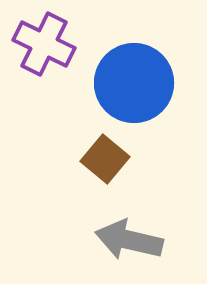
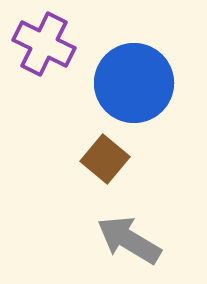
gray arrow: rotated 18 degrees clockwise
